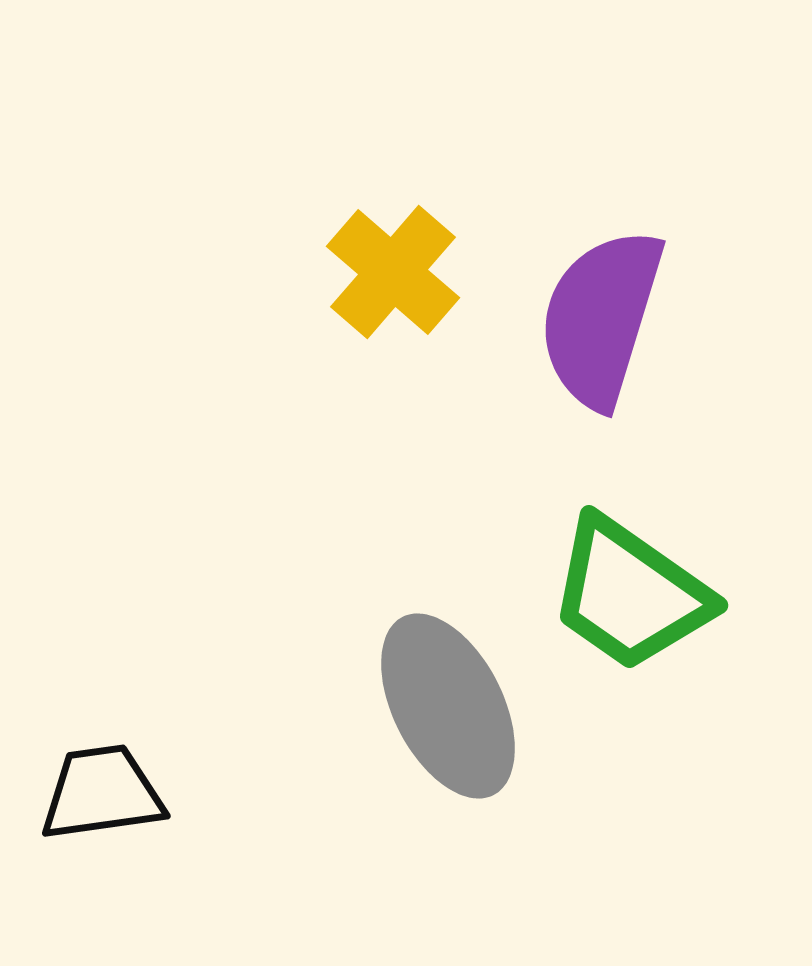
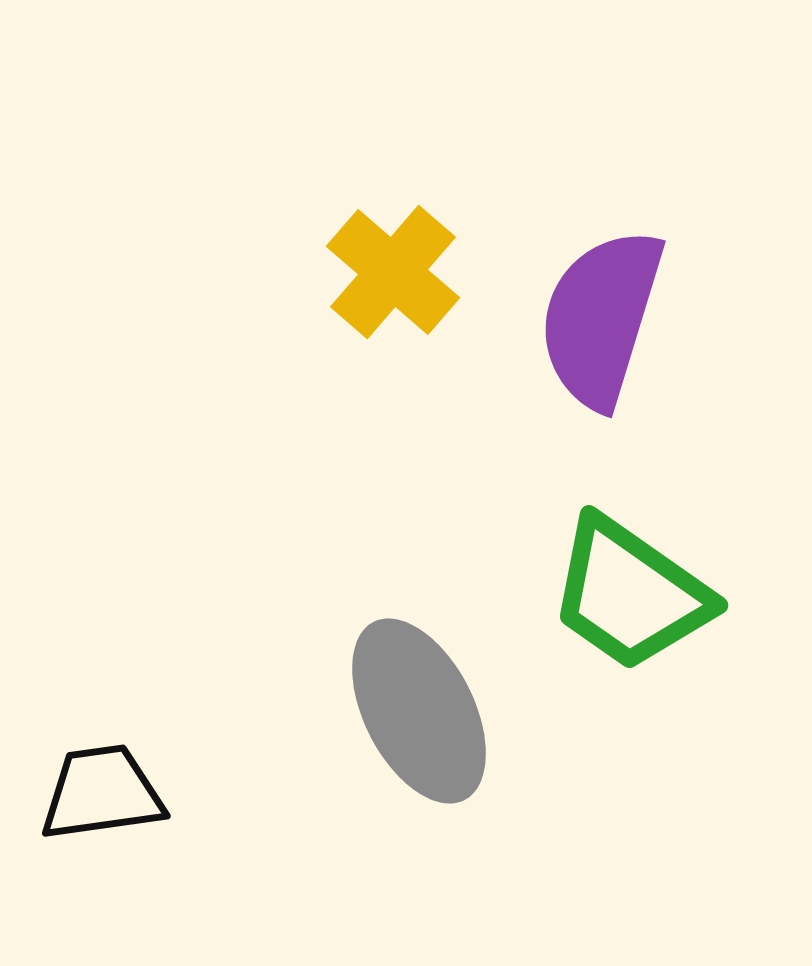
gray ellipse: moved 29 px left, 5 px down
